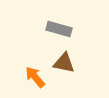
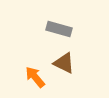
brown triangle: rotated 15 degrees clockwise
